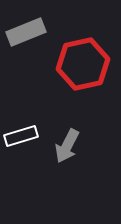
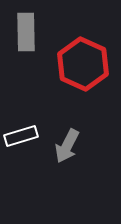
gray rectangle: rotated 69 degrees counterclockwise
red hexagon: rotated 24 degrees counterclockwise
